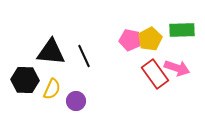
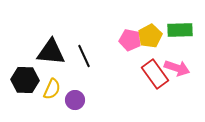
green rectangle: moved 2 px left
yellow pentagon: moved 3 px up
purple circle: moved 1 px left, 1 px up
